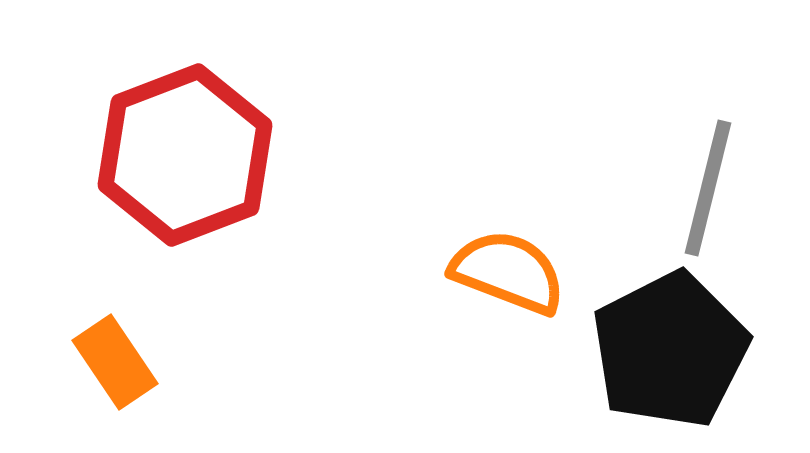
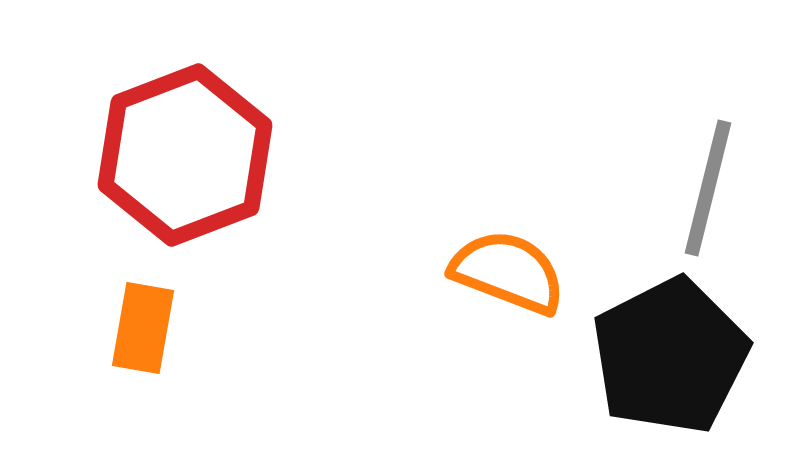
black pentagon: moved 6 px down
orange rectangle: moved 28 px right, 34 px up; rotated 44 degrees clockwise
